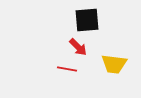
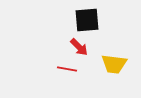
red arrow: moved 1 px right
